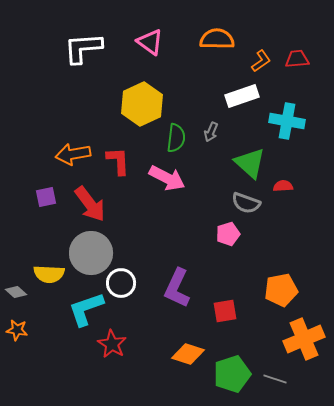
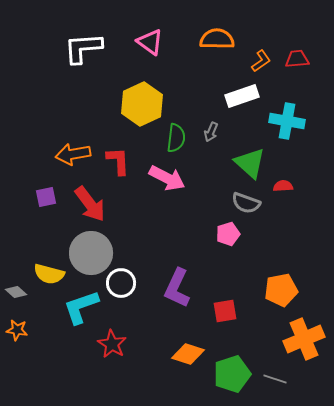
yellow semicircle: rotated 12 degrees clockwise
cyan L-shape: moved 5 px left, 2 px up
